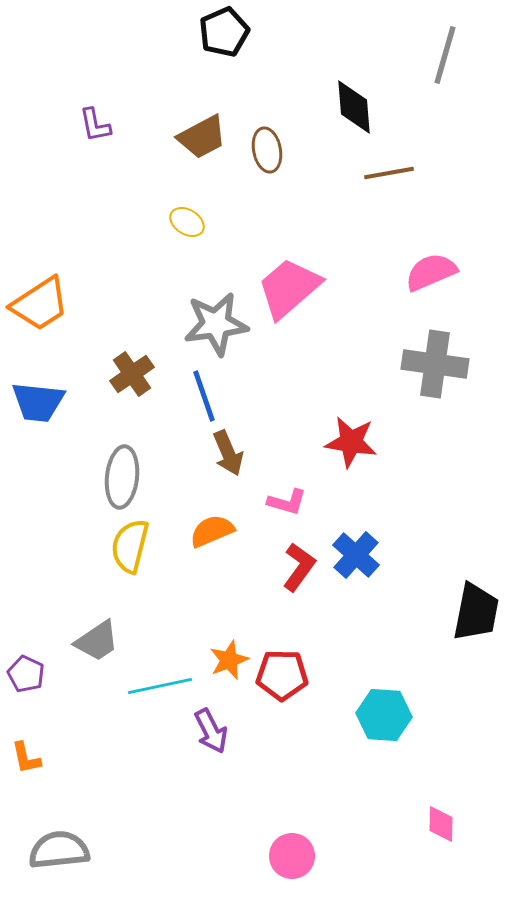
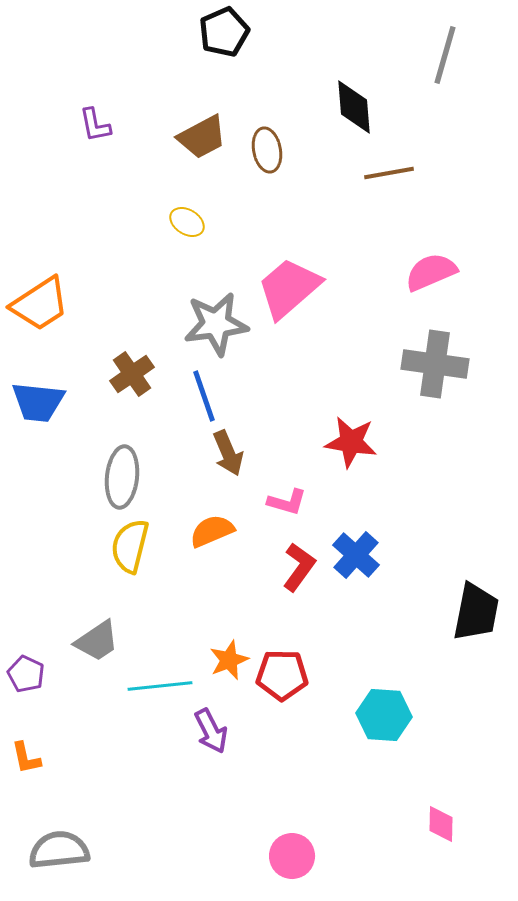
cyan line: rotated 6 degrees clockwise
